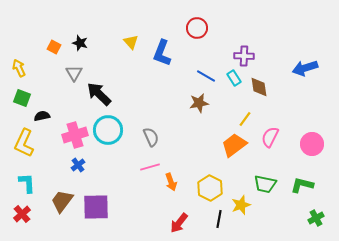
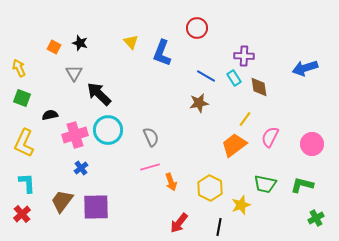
black semicircle: moved 8 px right, 1 px up
blue cross: moved 3 px right, 3 px down
black line: moved 8 px down
